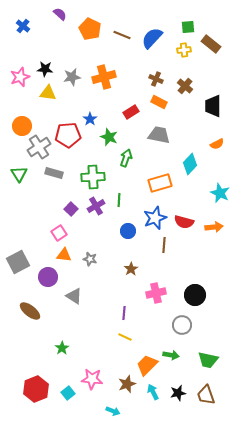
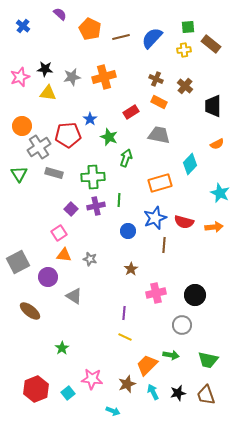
brown line at (122, 35): moved 1 px left, 2 px down; rotated 36 degrees counterclockwise
purple cross at (96, 206): rotated 18 degrees clockwise
